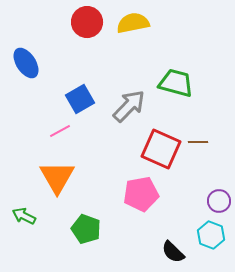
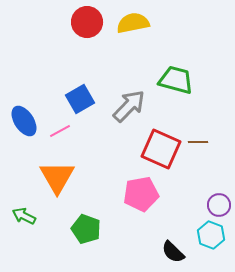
blue ellipse: moved 2 px left, 58 px down
green trapezoid: moved 3 px up
purple circle: moved 4 px down
